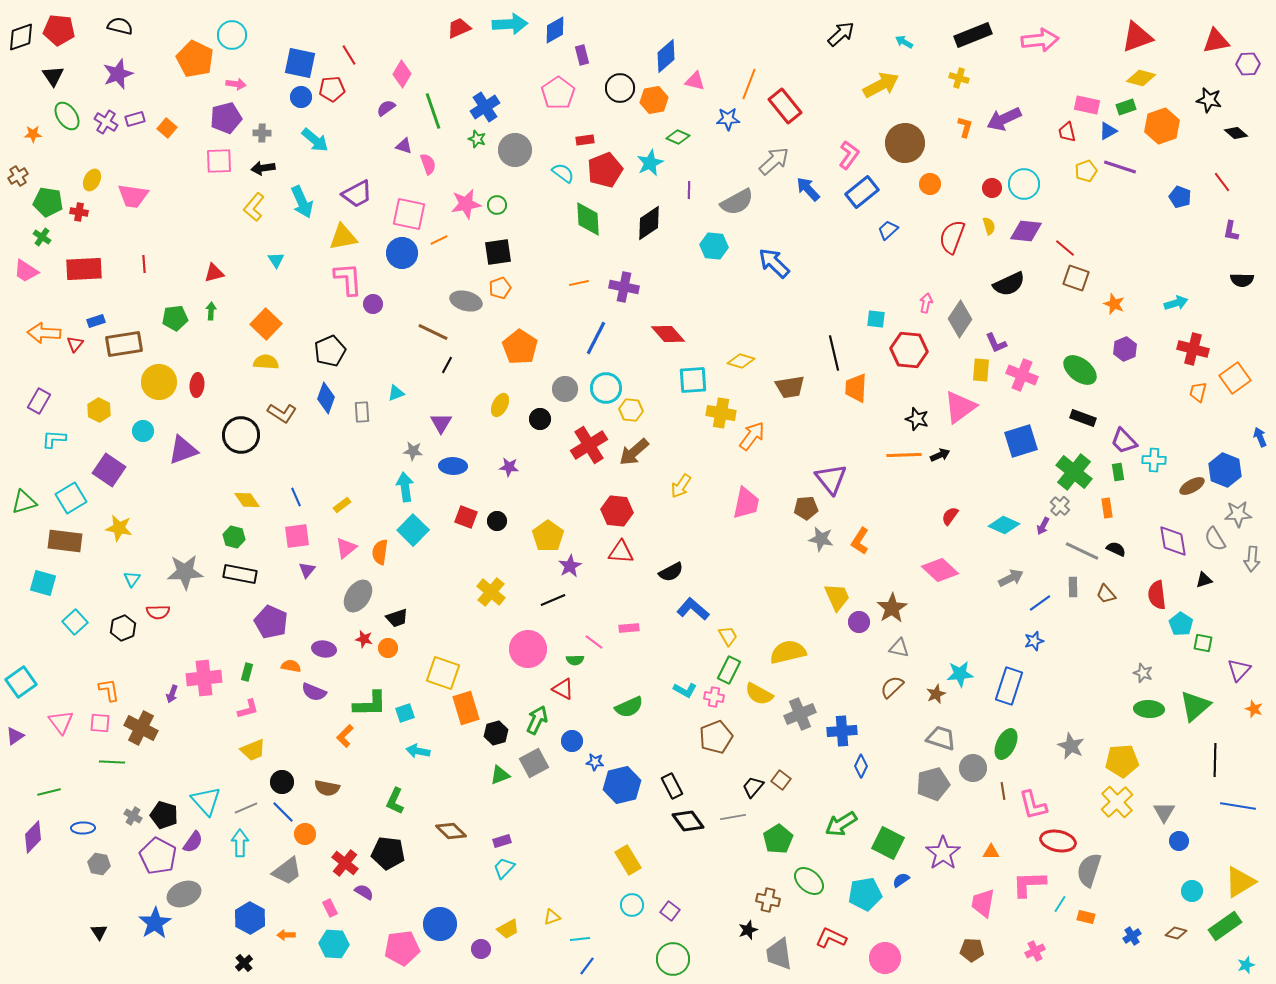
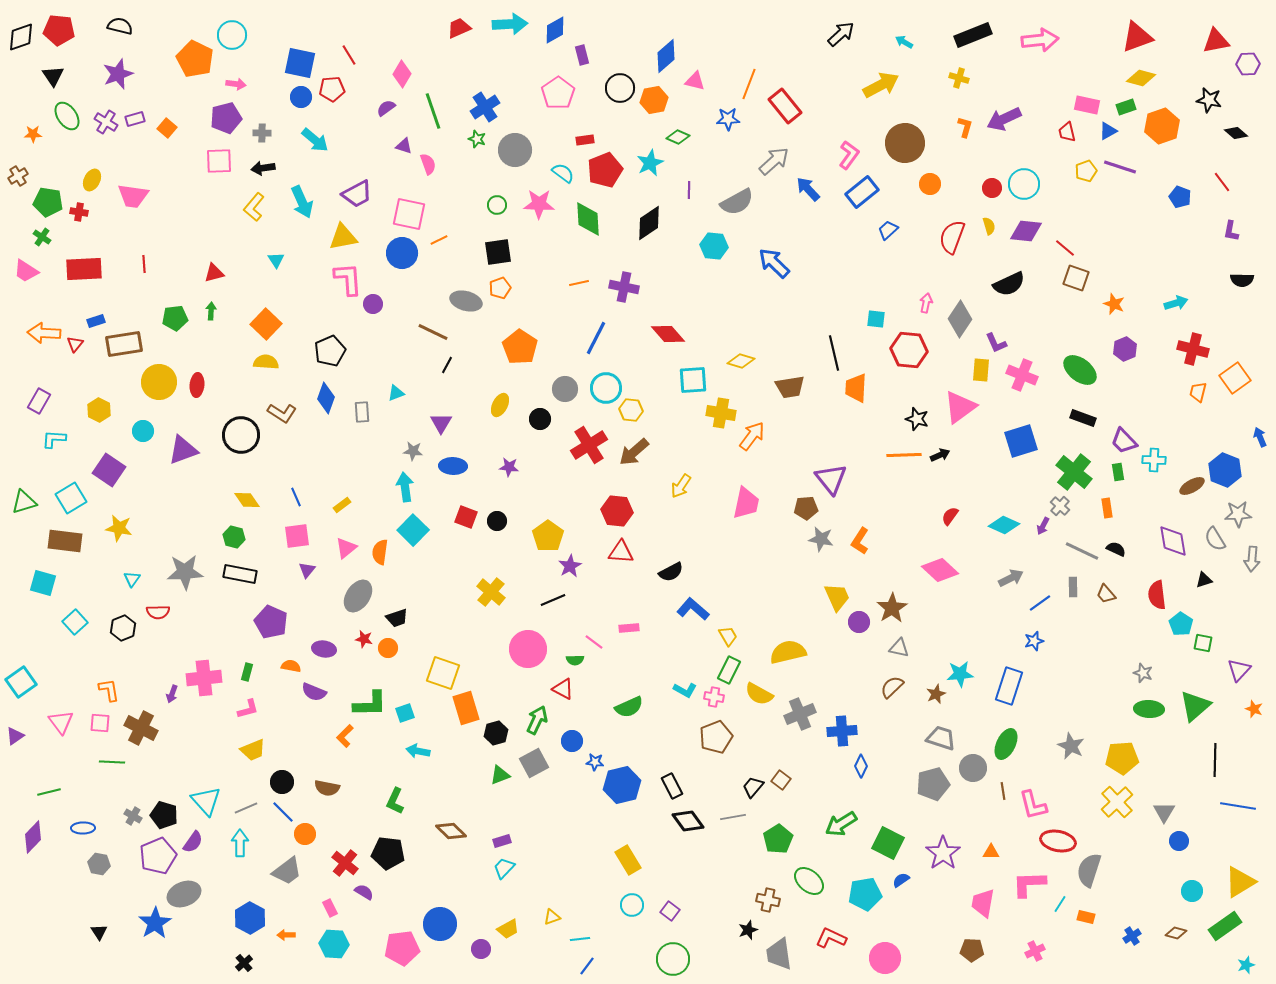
pink star at (466, 204): moved 73 px right; rotated 12 degrees clockwise
yellow pentagon at (1122, 761): moved 3 px up
purple pentagon at (158, 856): rotated 21 degrees clockwise
